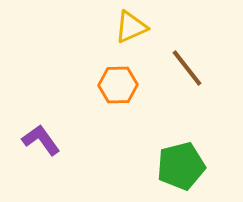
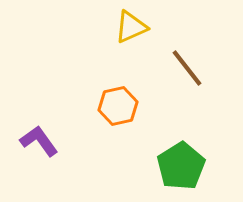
orange hexagon: moved 21 px down; rotated 12 degrees counterclockwise
purple L-shape: moved 2 px left, 1 px down
green pentagon: rotated 18 degrees counterclockwise
